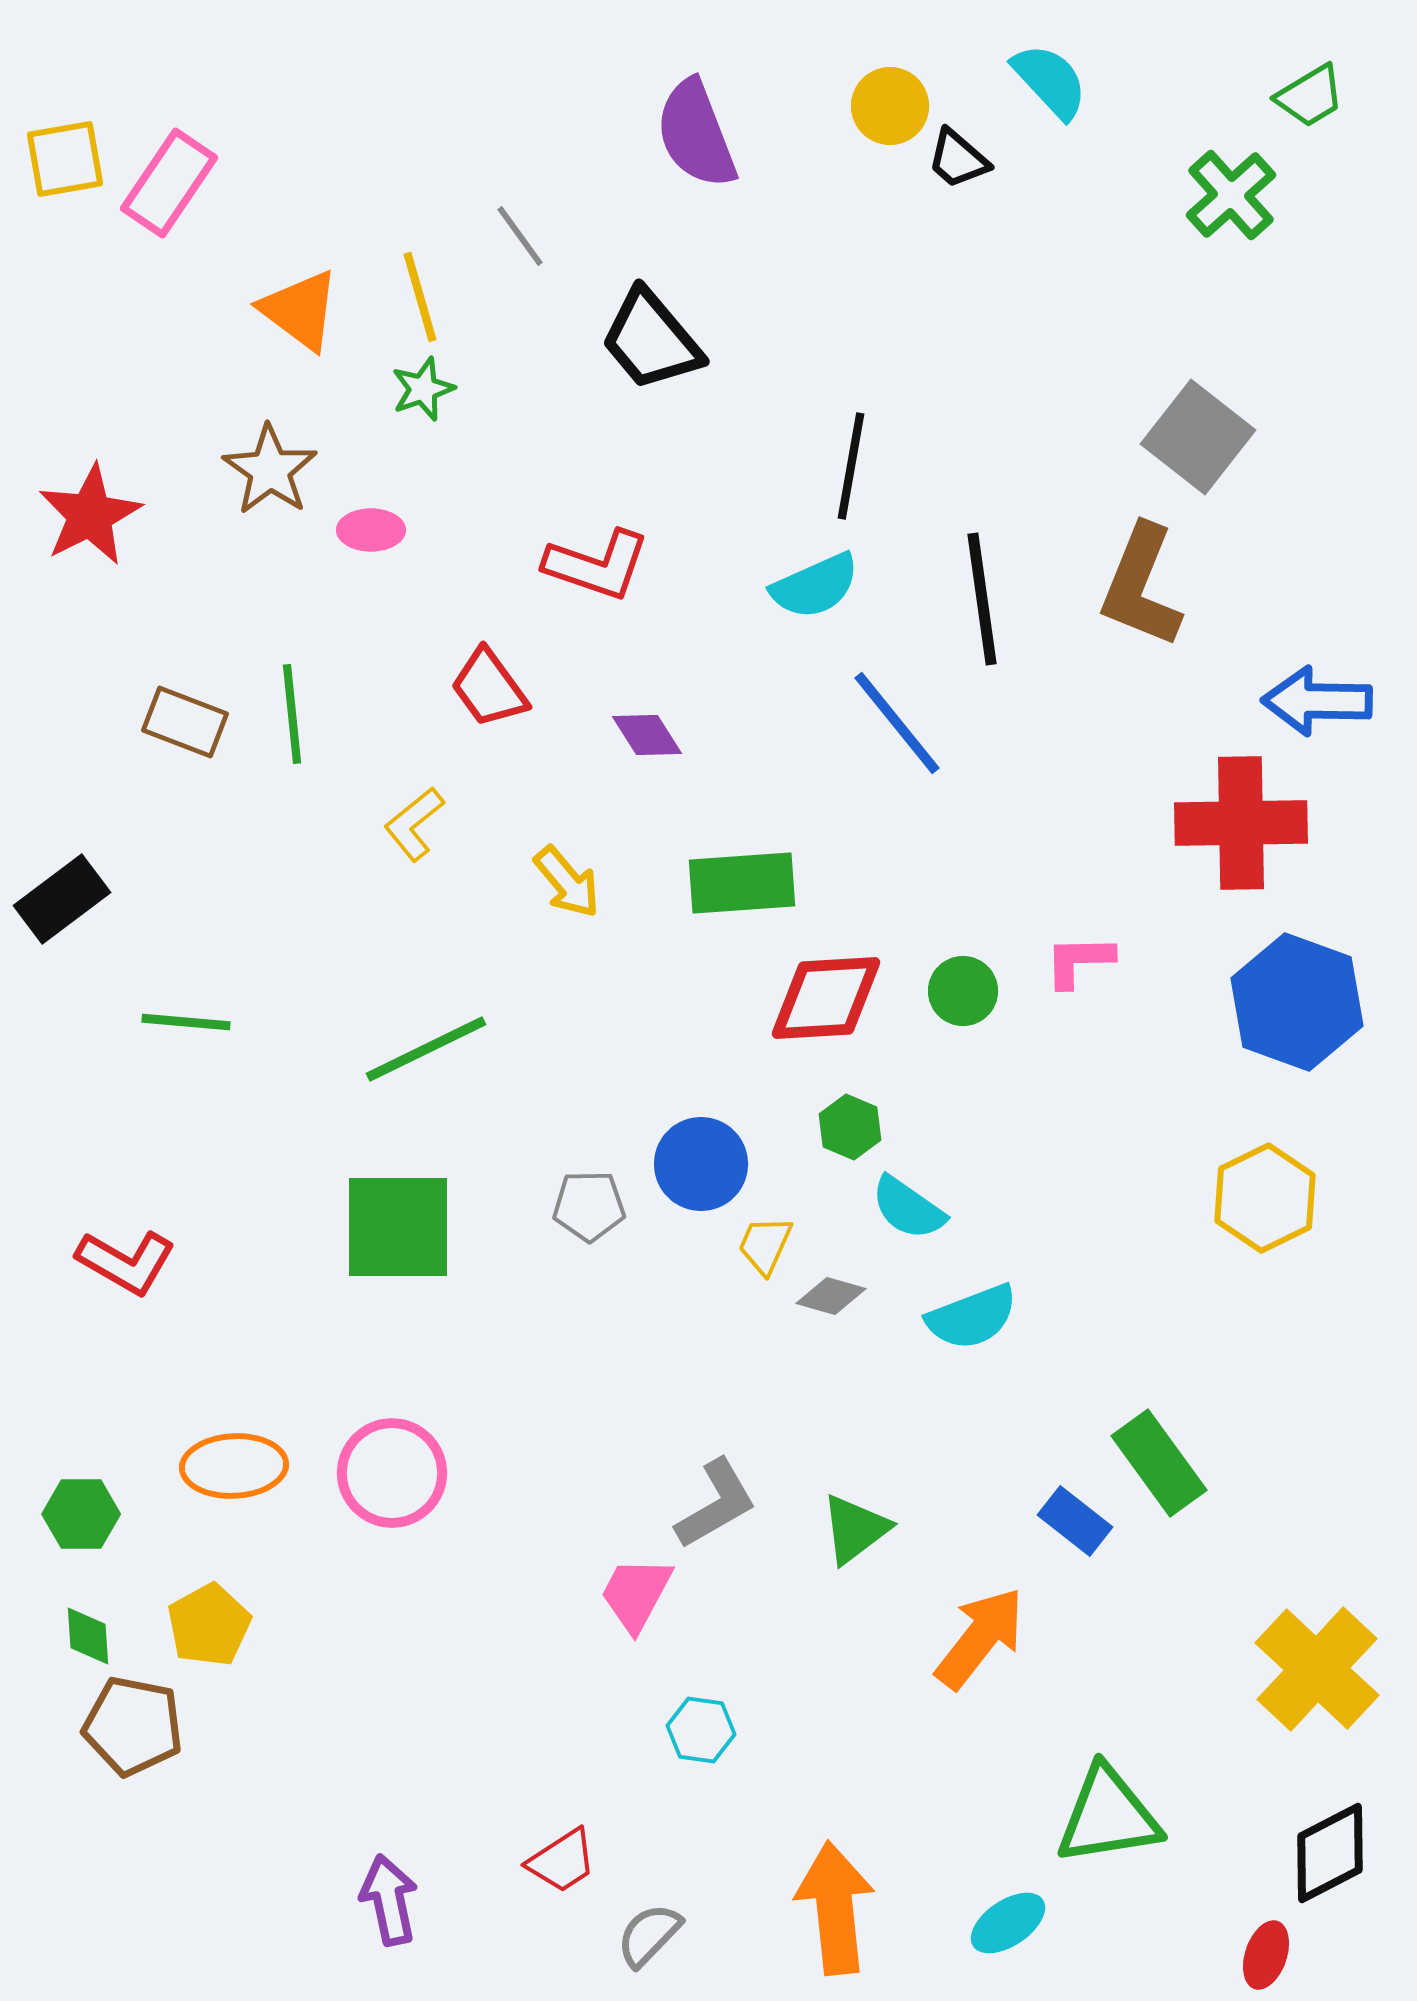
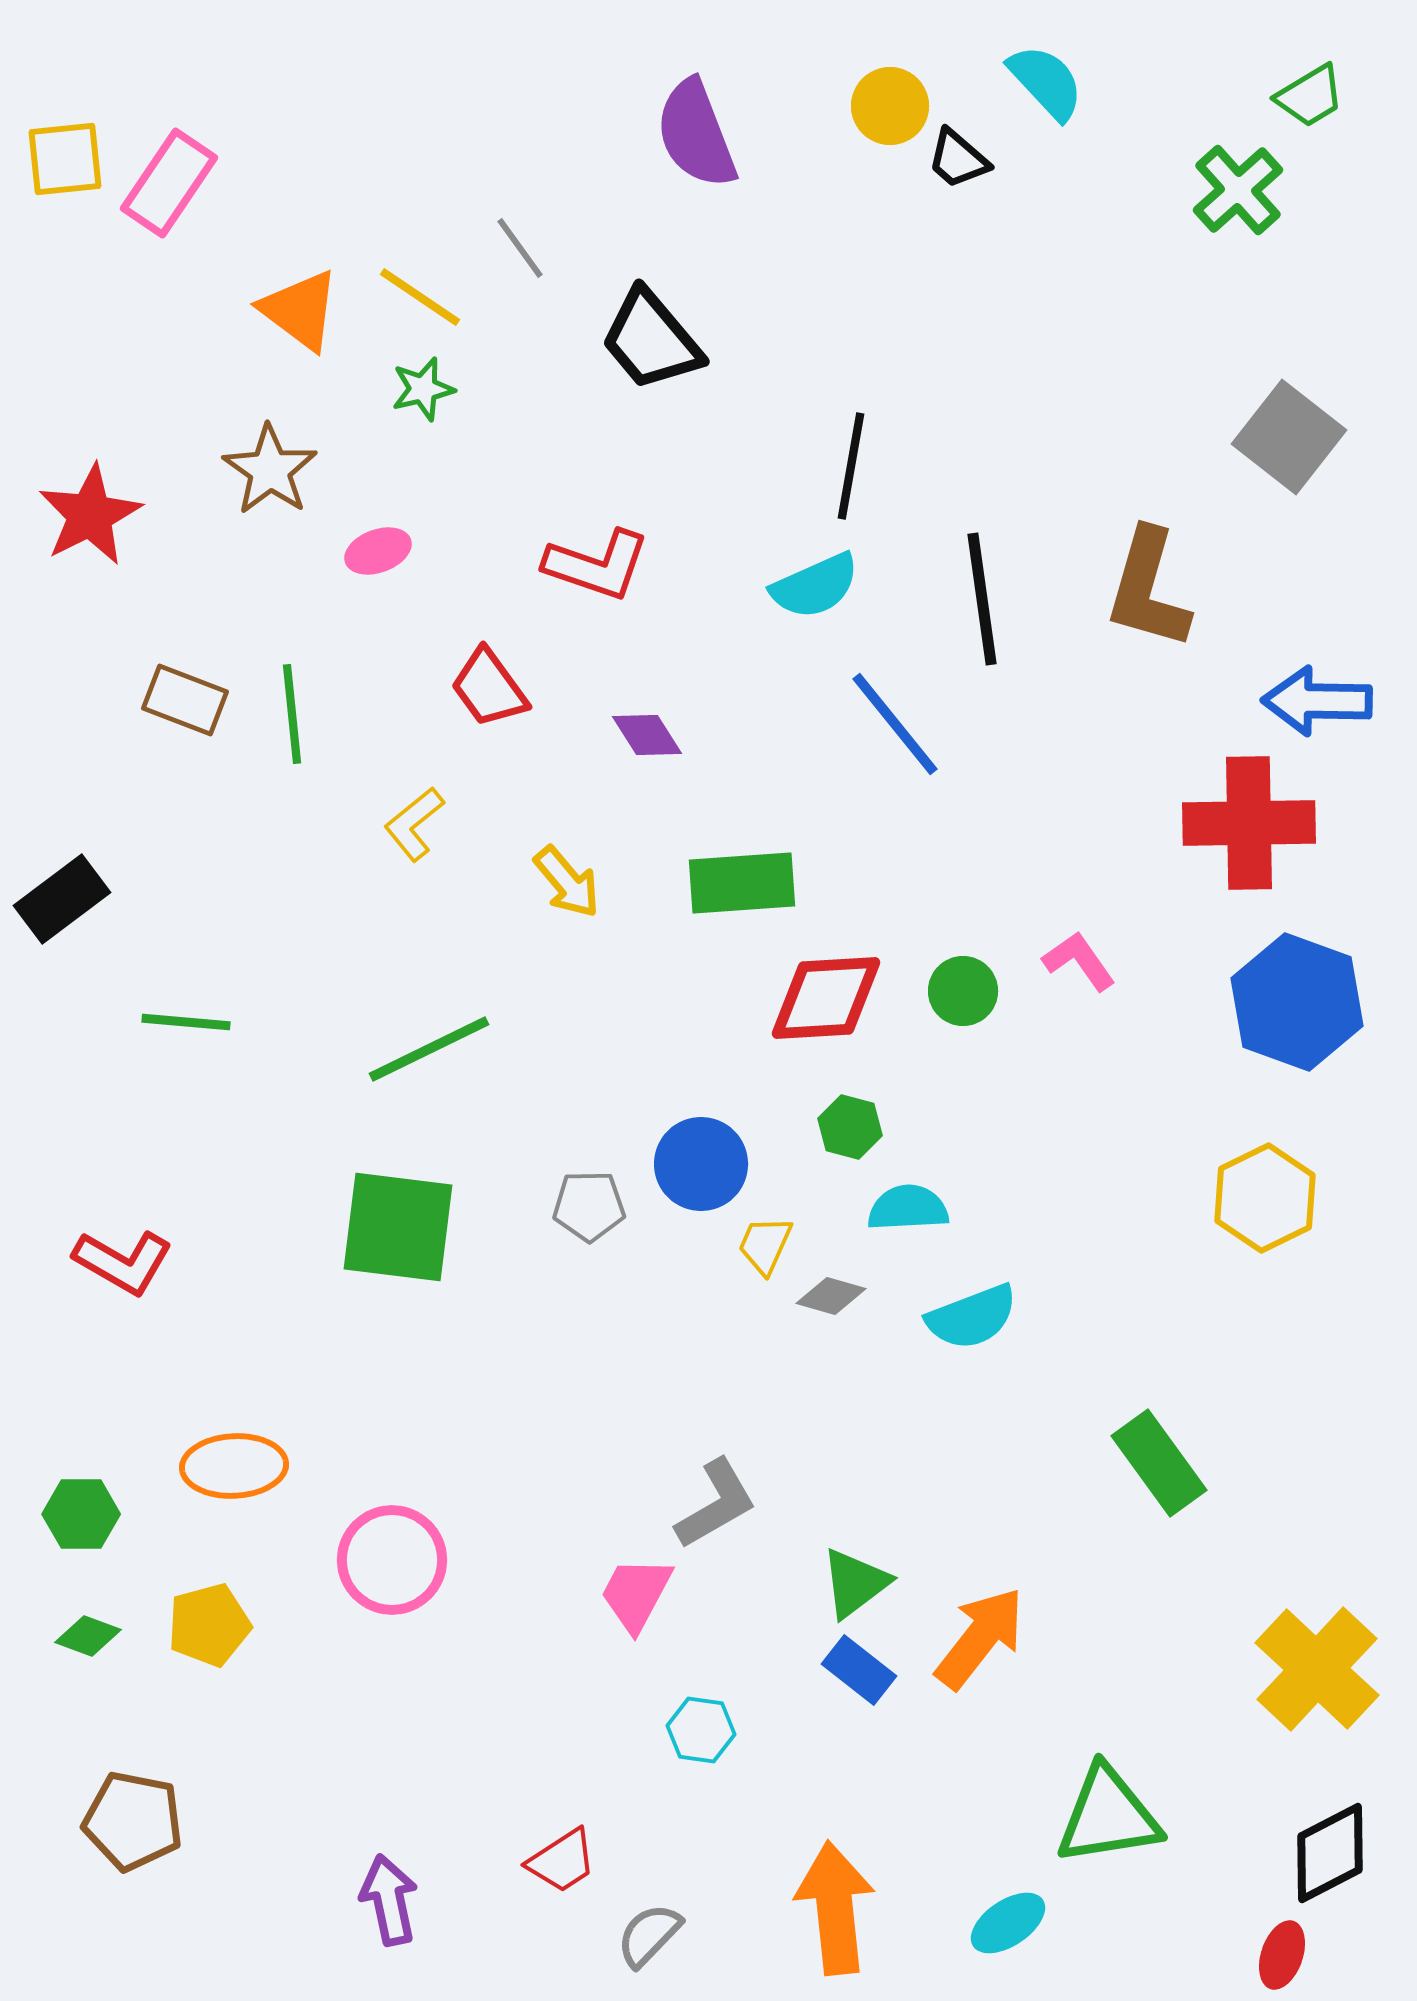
cyan semicircle at (1050, 81): moved 4 px left, 1 px down
yellow square at (65, 159): rotated 4 degrees clockwise
green cross at (1231, 195): moved 7 px right, 5 px up
gray line at (520, 236): moved 12 px down
yellow line at (420, 297): rotated 40 degrees counterclockwise
green star at (423, 389): rotated 6 degrees clockwise
gray square at (1198, 437): moved 91 px right
pink ellipse at (371, 530): moved 7 px right, 21 px down; rotated 20 degrees counterclockwise
brown L-shape at (1141, 586): moved 7 px right, 3 px down; rotated 6 degrees counterclockwise
brown rectangle at (185, 722): moved 22 px up
blue line at (897, 723): moved 2 px left, 1 px down
red cross at (1241, 823): moved 8 px right
pink L-shape at (1079, 961): rotated 56 degrees clockwise
green line at (426, 1049): moved 3 px right
green hexagon at (850, 1127): rotated 8 degrees counterclockwise
cyan semicircle at (908, 1208): rotated 142 degrees clockwise
green square at (398, 1227): rotated 7 degrees clockwise
red L-shape at (126, 1262): moved 3 px left
pink circle at (392, 1473): moved 87 px down
blue rectangle at (1075, 1521): moved 216 px left, 149 px down
green triangle at (855, 1529): moved 54 px down
yellow pentagon at (209, 1625): rotated 14 degrees clockwise
green diamond at (88, 1636): rotated 66 degrees counterclockwise
brown pentagon at (133, 1726): moved 95 px down
red ellipse at (1266, 1955): moved 16 px right
